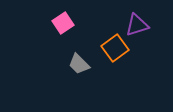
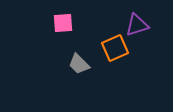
pink square: rotated 30 degrees clockwise
orange square: rotated 12 degrees clockwise
